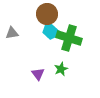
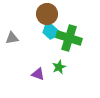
gray triangle: moved 5 px down
green star: moved 2 px left, 2 px up
purple triangle: rotated 32 degrees counterclockwise
